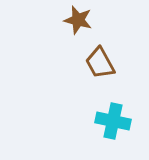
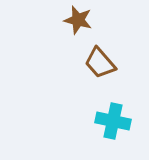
brown trapezoid: rotated 12 degrees counterclockwise
